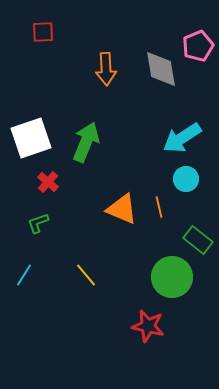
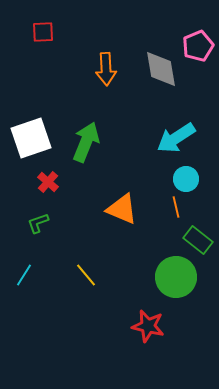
cyan arrow: moved 6 px left
orange line: moved 17 px right
green circle: moved 4 px right
